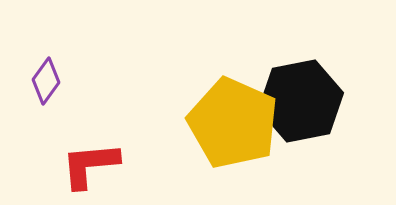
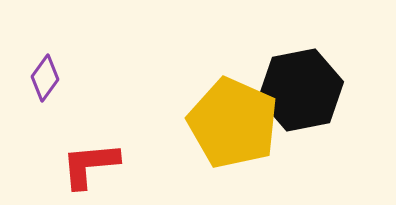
purple diamond: moved 1 px left, 3 px up
black hexagon: moved 11 px up
